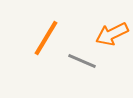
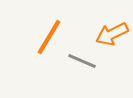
orange line: moved 3 px right, 1 px up
